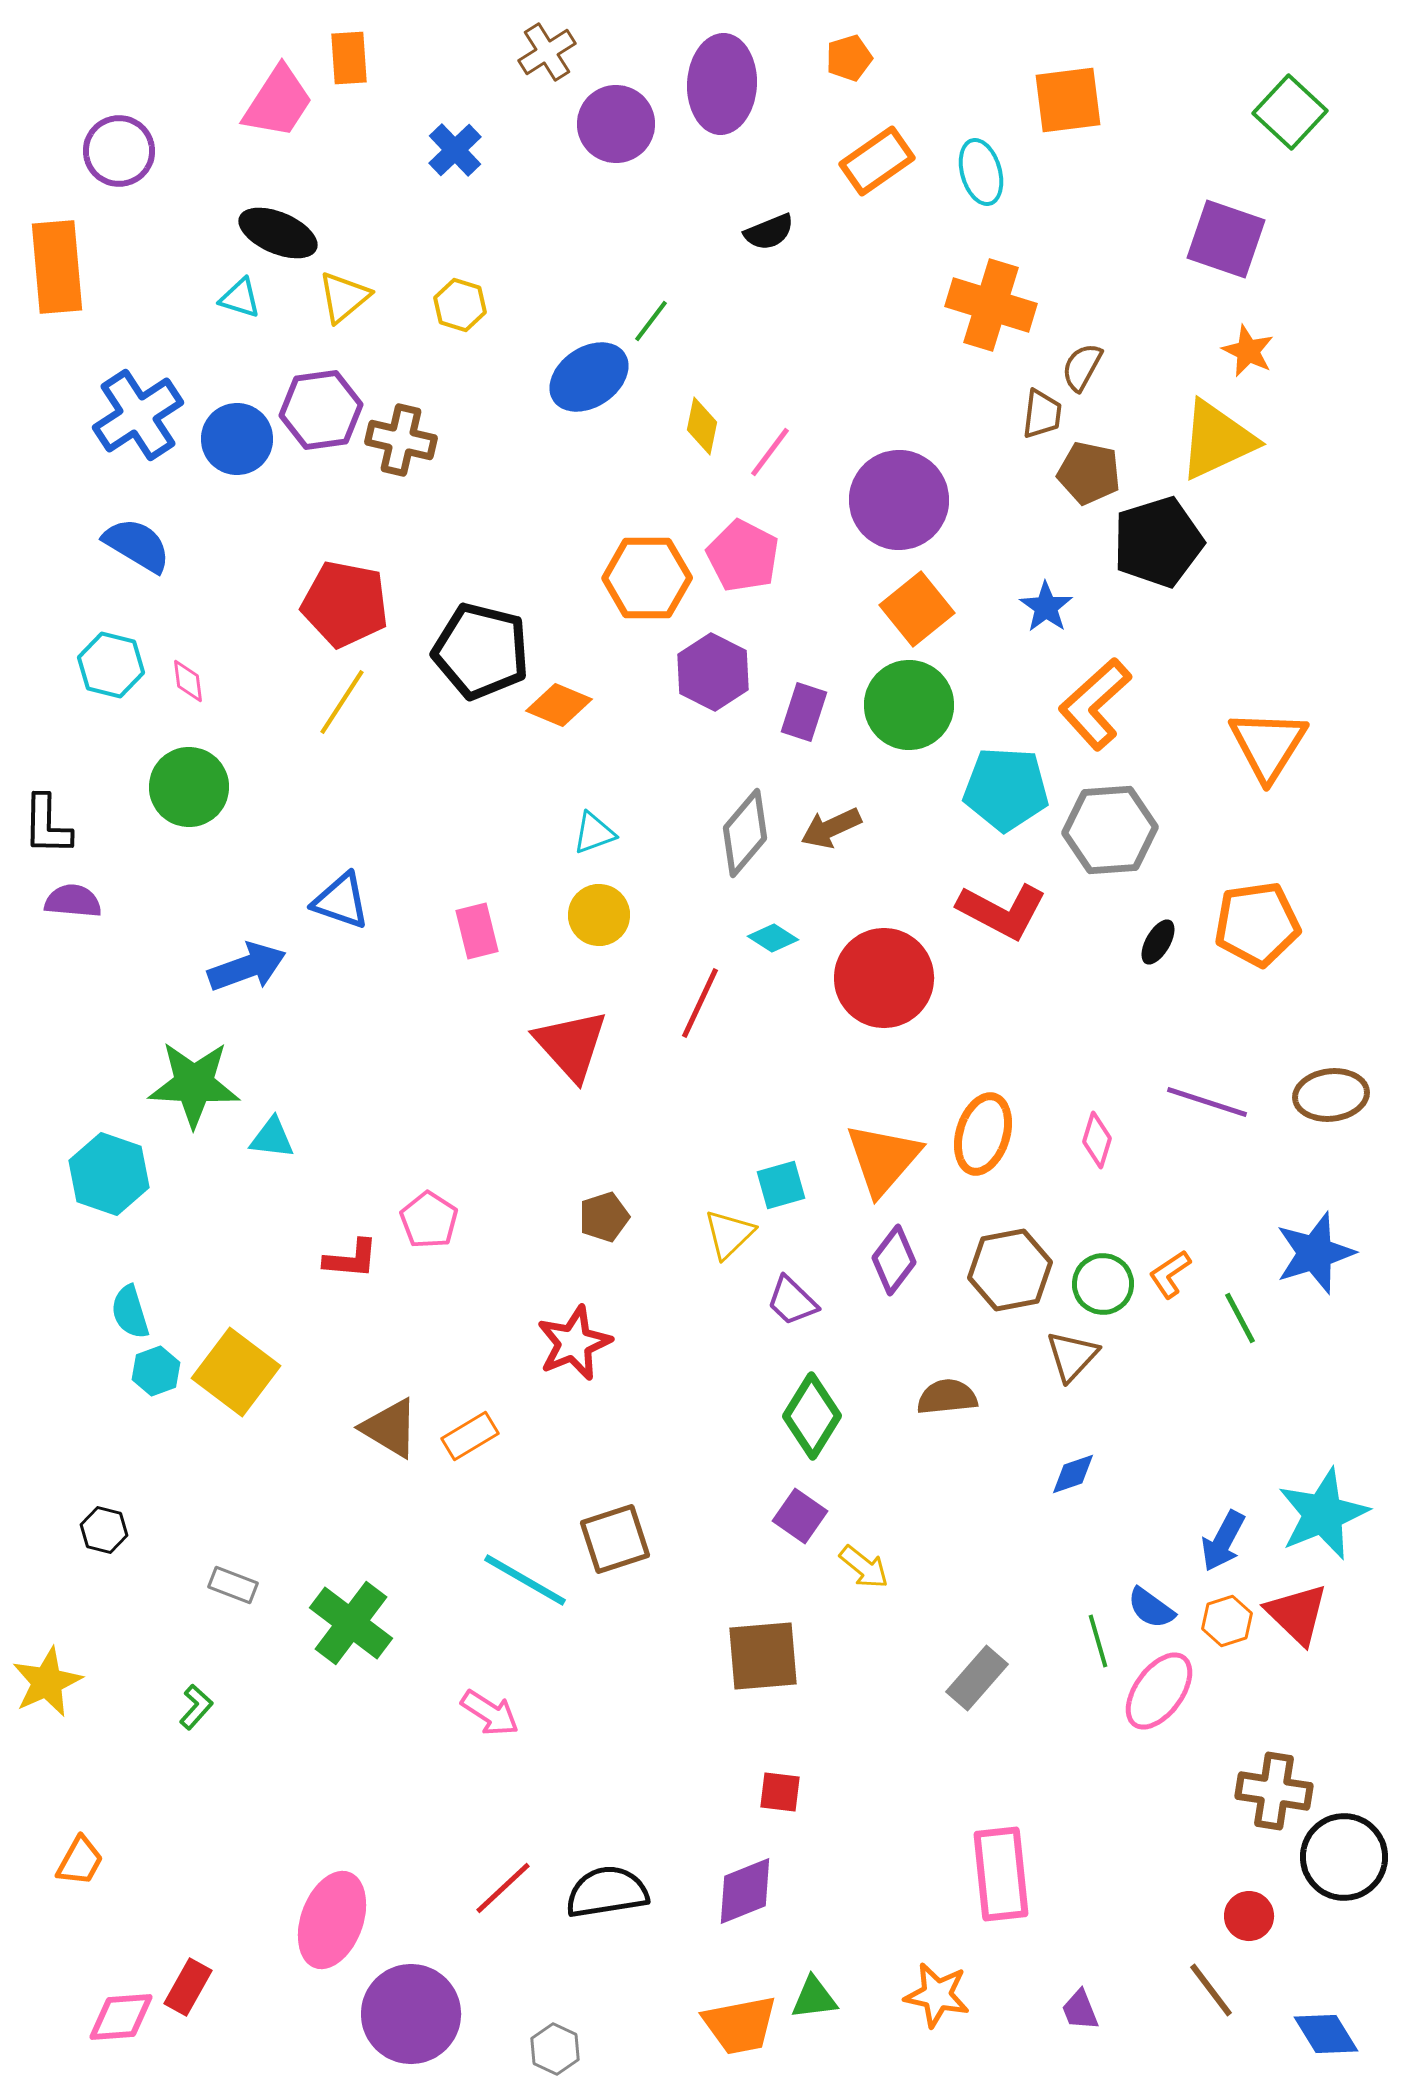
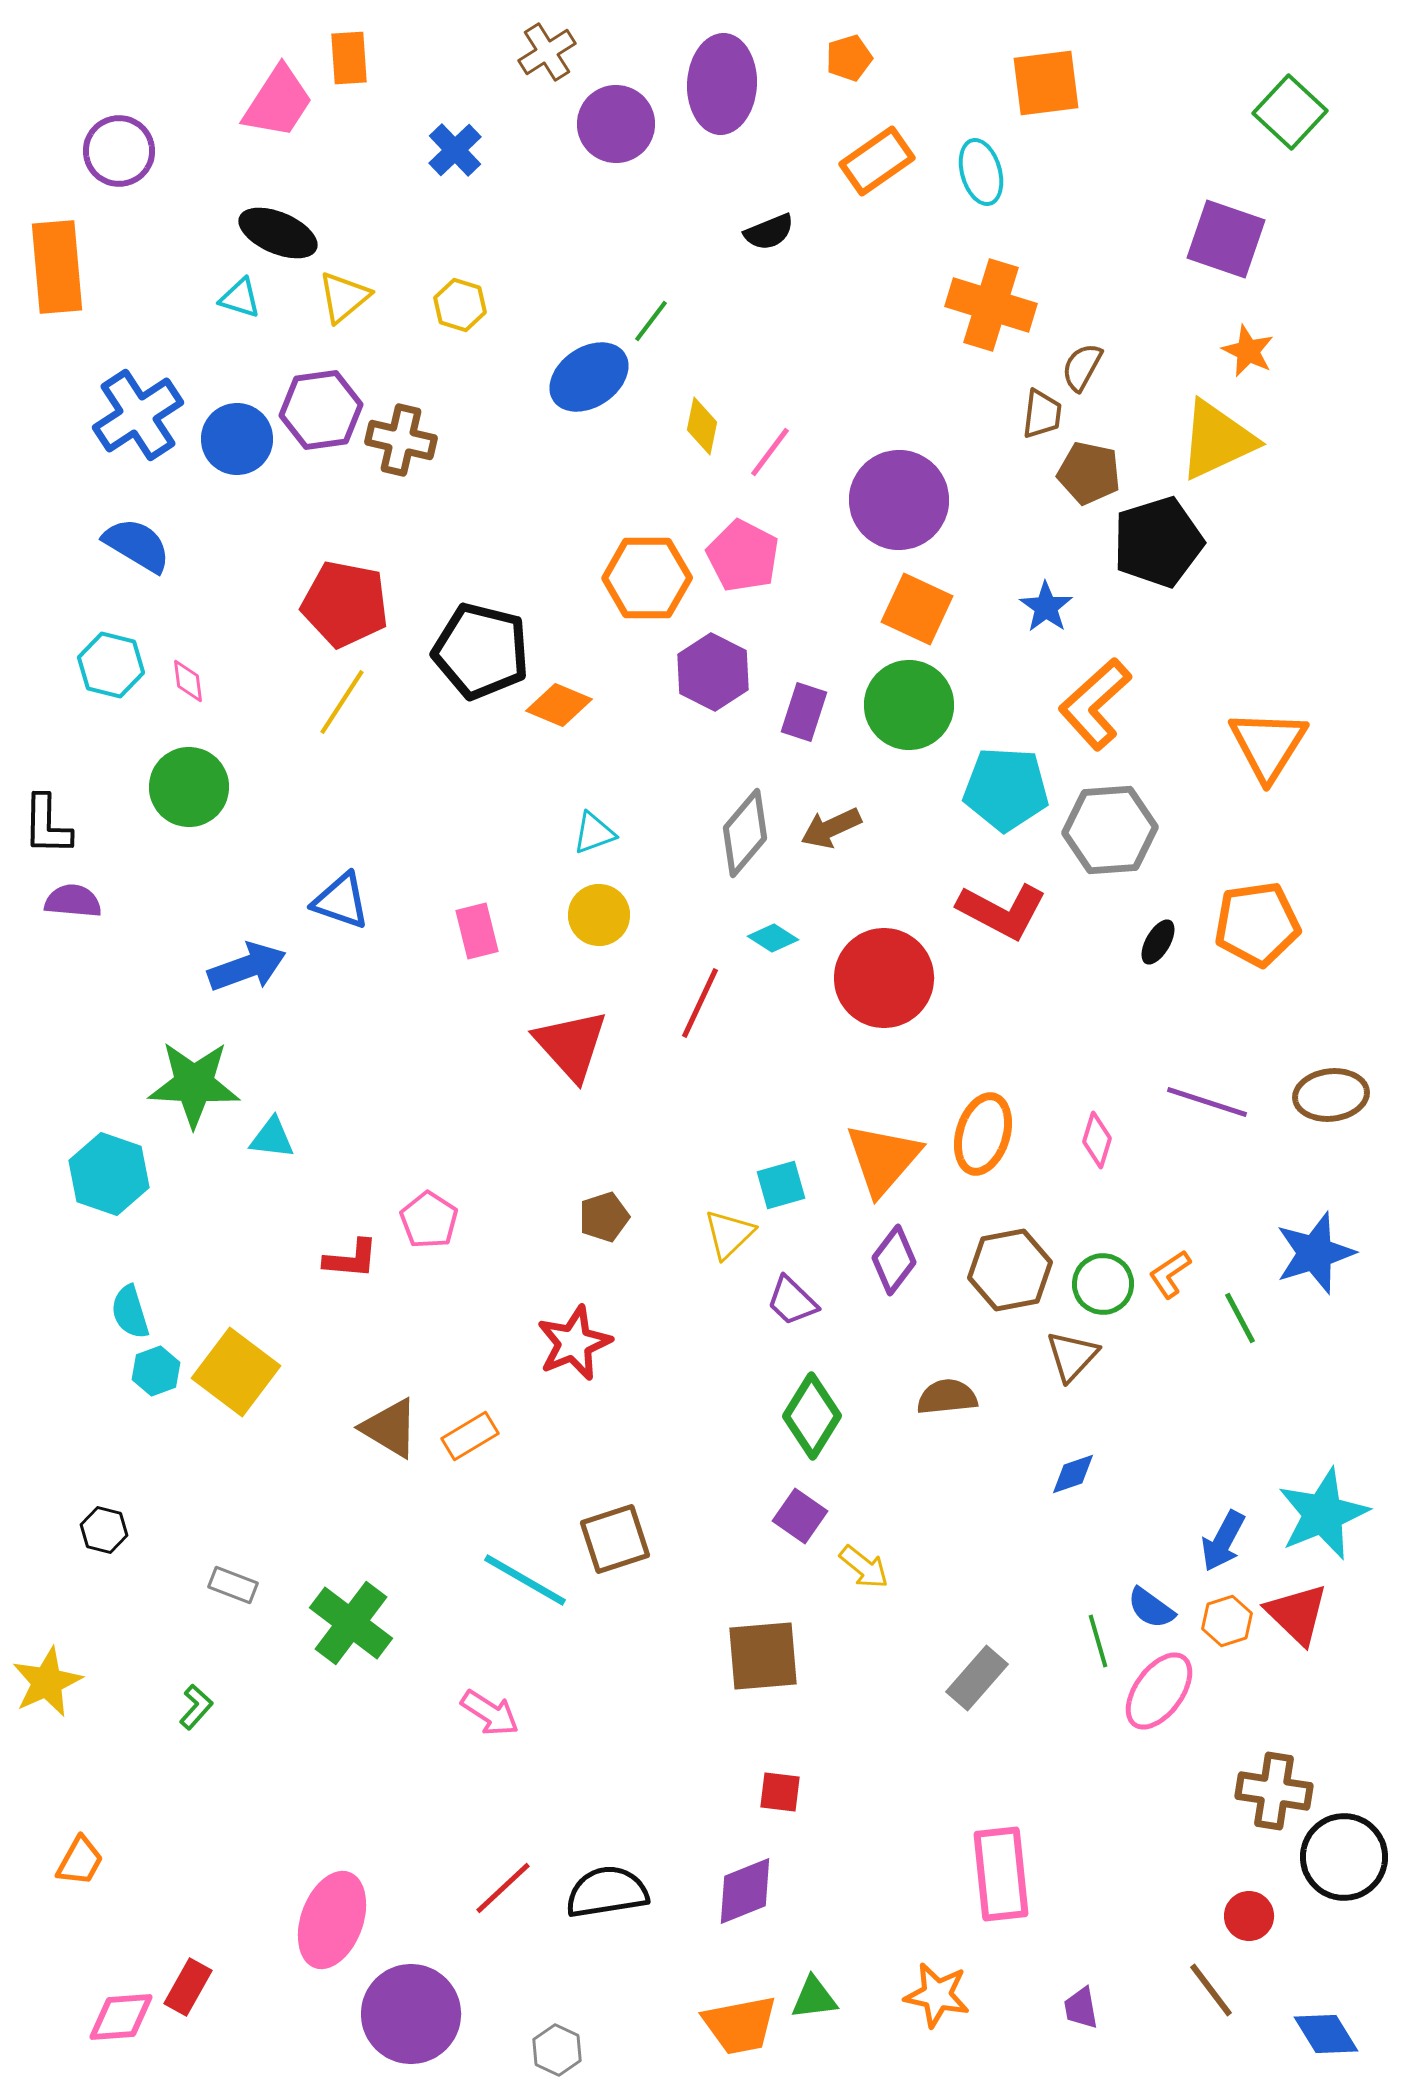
orange square at (1068, 100): moved 22 px left, 17 px up
orange square at (917, 609): rotated 26 degrees counterclockwise
purple trapezoid at (1080, 2010): moved 1 px right, 2 px up; rotated 12 degrees clockwise
gray hexagon at (555, 2049): moved 2 px right, 1 px down
